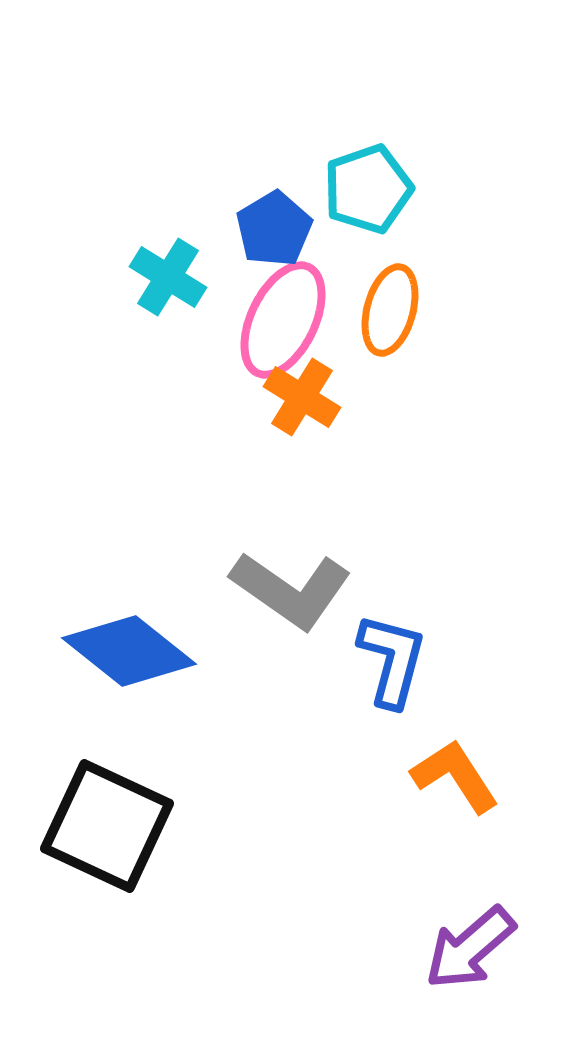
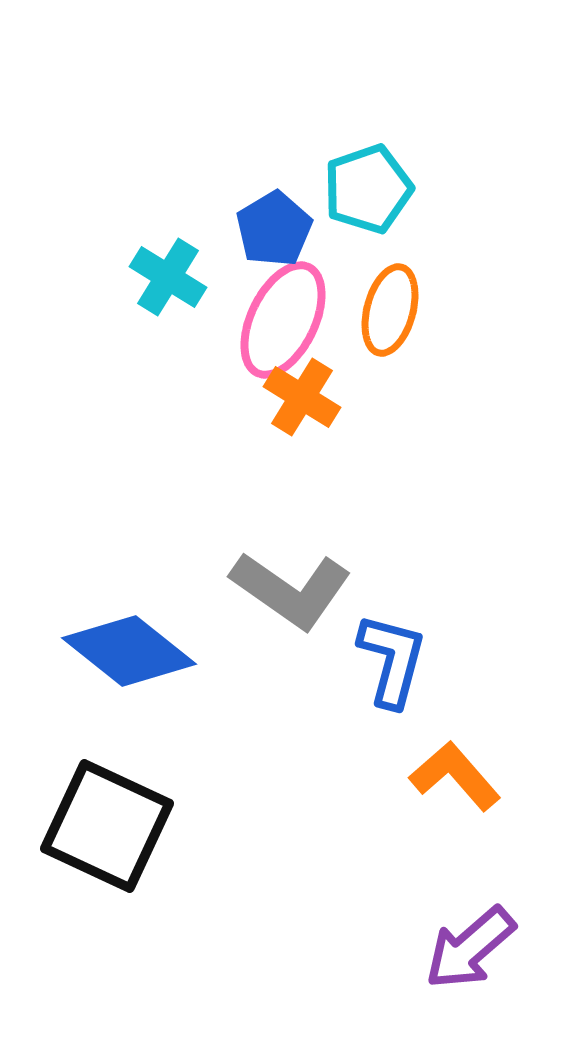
orange L-shape: rotated 8 degrees counterclockwise
